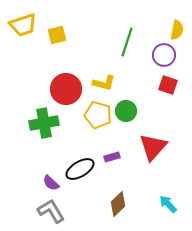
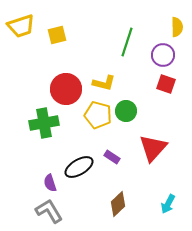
yellow trapezoid: moved 2 px left, 1 px down
yellow semicircle: moved 3 px up; rotated 12 degrees counterclockwise
purple circle: moved 1 px left
red square: moved 2 px left, 1 px up
red triangle: moved 1 px down
purple rectangle: rotated 49 degrees clockwise
black ellipse: moved 1 px left, 2 px up
purple semicircle: moved 1 px left; rotated 30 degrees clockwise
cyan arrow: rotated 108 degrees counterclockwise
gray L-shape: moved 2 px left
